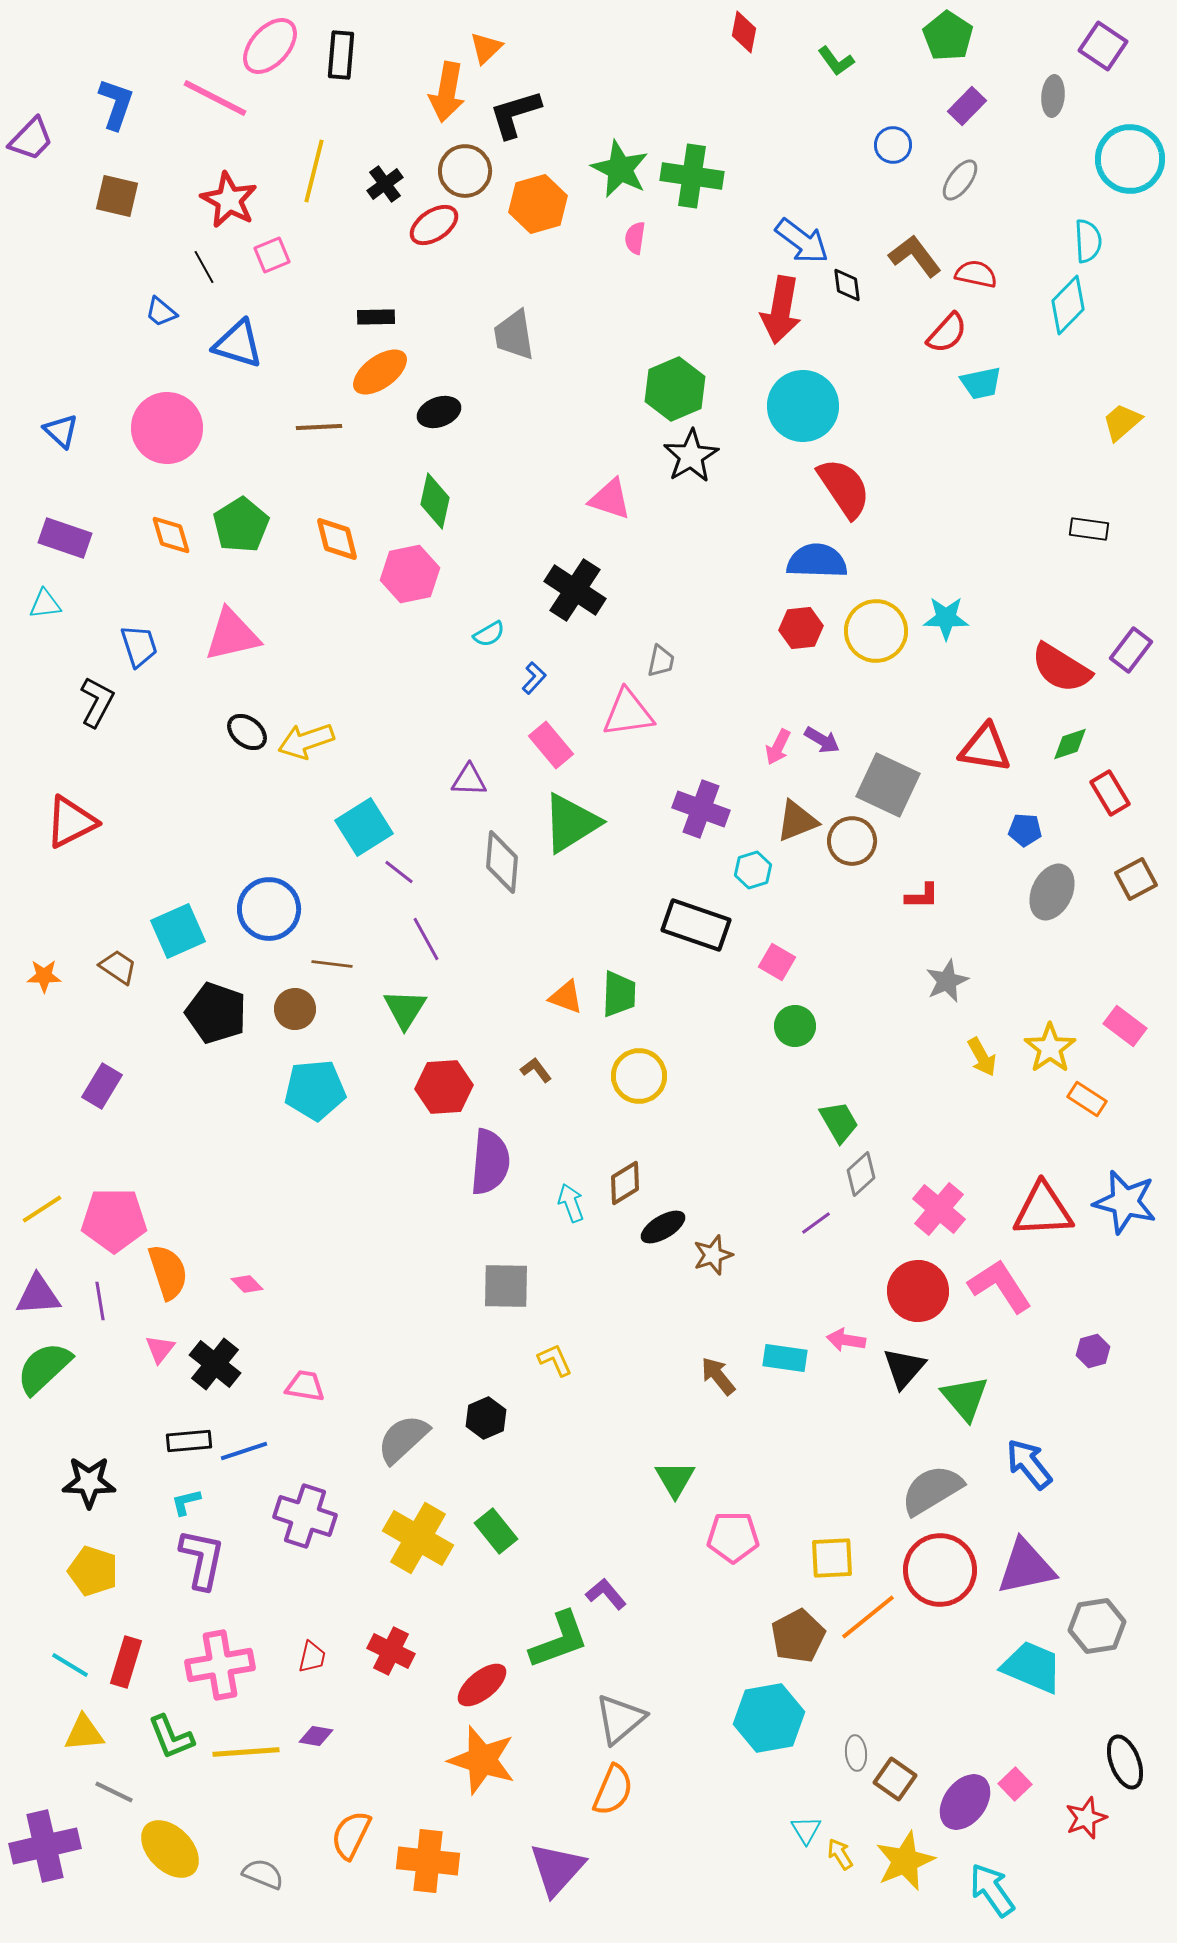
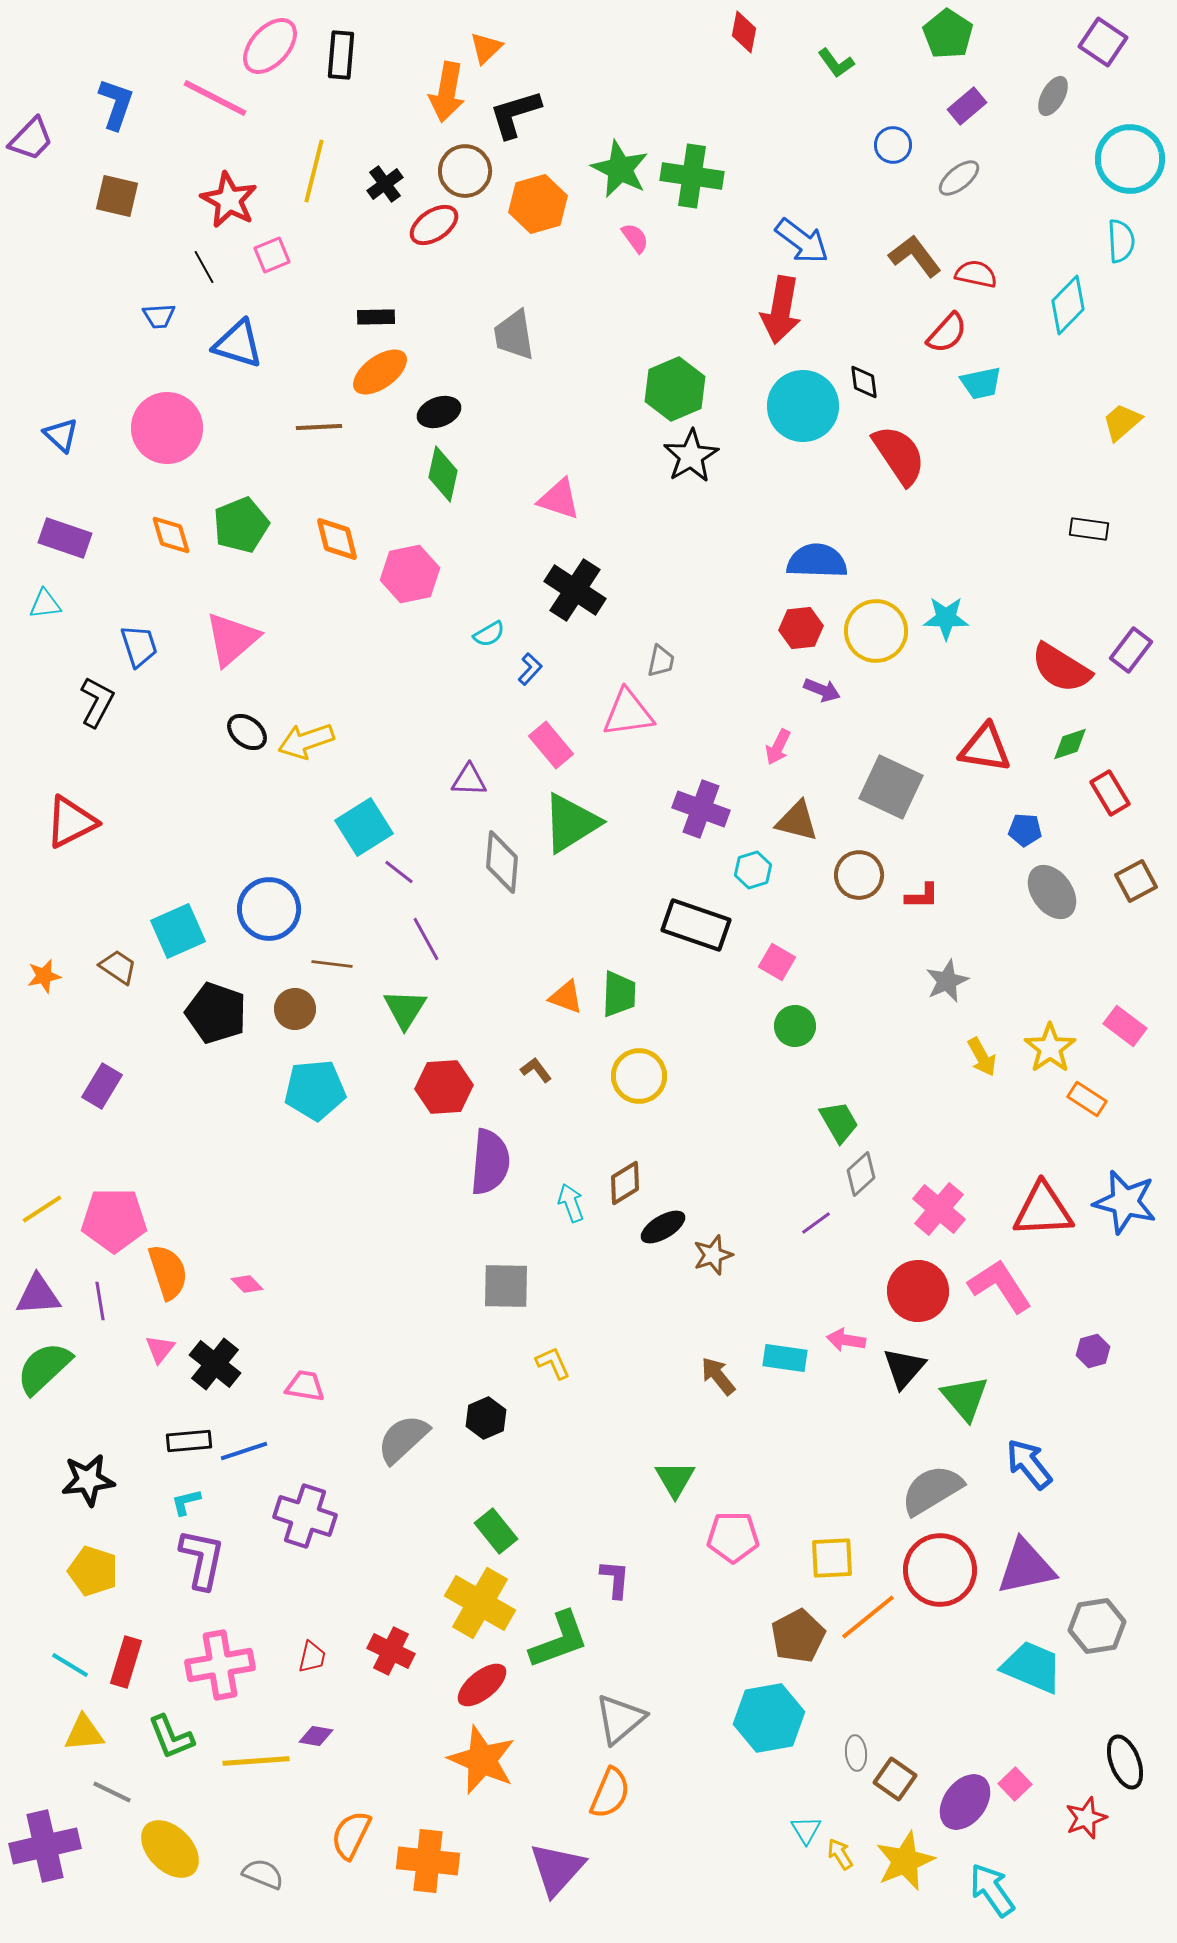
green pentagon at (948, 36): moved 2 px up
purple square at (1103, 46): moved 4 px up
green L-shape at (836, 61): moved 2 px down
gray ellipse at (1053, 96): rotated 24 degrees clockwise
purple rectangle at (967, 106): rotated 6 degrees clockwise
gray ellipse at (960, 180): moved 1 px left, 2 px up; rotated 15 degrees clockwise
pink semicircle at (635, 238): rotated 136 degrees clockwise
cyan semicircle at (1088, 241): moved 33 px right
black diamond at (847, 285): moved 17 px right, 97 px down
blue trapezoid at (161, 312): moved 2 px left, 4 px down; rotated 44 degrees counterclockwise
blue triangle at (61, 431): moved 4 px down
red semicircle at (844, 488): moved 55 px right, 33 px up
pink triangle at (610, 499): moved 51 px left
green diamond at (435, 501): moved 8 px right, 27 px up
green pentagon at (241, 525): rotated 10 degrees clockwise
pink triangle at (232, 635): moved 4 px down; rotated 28 degrees counterclockwise
blue L-shape at (534, 678): moved 4 px left, 9 px up
purple arrow at (822, 740): moved 50 px up; rotated 9 degrees counterclockwise
gray square at (888, 785): moved 3 px right, 2 px down
brown triangle at (797, 821): rotated 36 degrees clockwise
brown circle at (852, 841): moved 7 px right, 34 px down
brown square at (1136, 879): moved 2 px down
gray ellipse at (1052, 892): rotated 62 degrees counterclockwise
orange star at (44, 976): rotated 12 degrees counterclockwise
yellow L-shape at (555, 1360): moved 2 px left, 3 px down
black star at (89, 1482): moved 1 px left, 2 px up; rotated 8 degrees counterclockwise
yellow cross at (418, 1538): moved 62 px right, 65 px down
purple L-shape at (606, 1594): moved 9 px right, 15 px up; rotated 45 degrees clockwise
yellow line at (246, 1752): moved 10 px right, 9 px down
orange star at (482, 1760): rotated 6 degrees clockwise
orange semicircle at (613, 1790): moved 3 px left, 3 px down
gray line at (114, 1792): moved 2 px left
